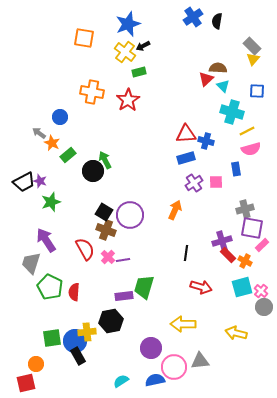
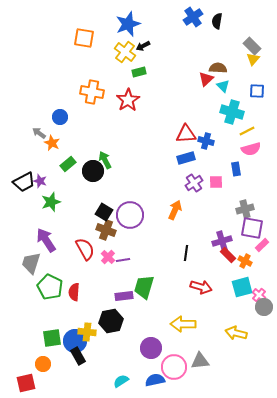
green rectangle at (68, 155): moved 9 px down
pink cross at (261, 291): moved 2 px left, 4 px down
yellow cross at (87, 332): rotated 12 degrees clockwise
orange circle at (36, 364): moved 7 px right
